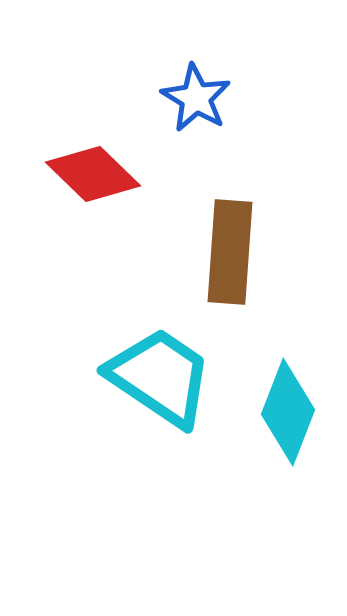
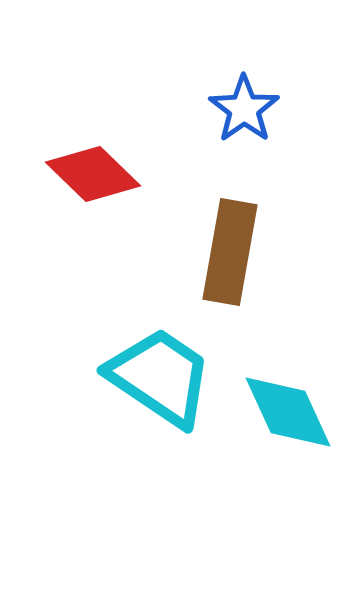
blue star: moved 48 px right, 11 px down; rotated 6 degrees clockwise
brown rectangle: rotated 6 degrees clockwise
cyan diamond: rotated 46 degrees counterclockwise
